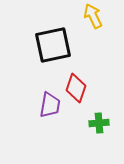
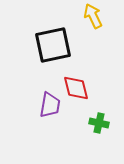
red diamond: rotated 32 degrees counterclockwise
green cross: rotated 18 degrees clockwise
